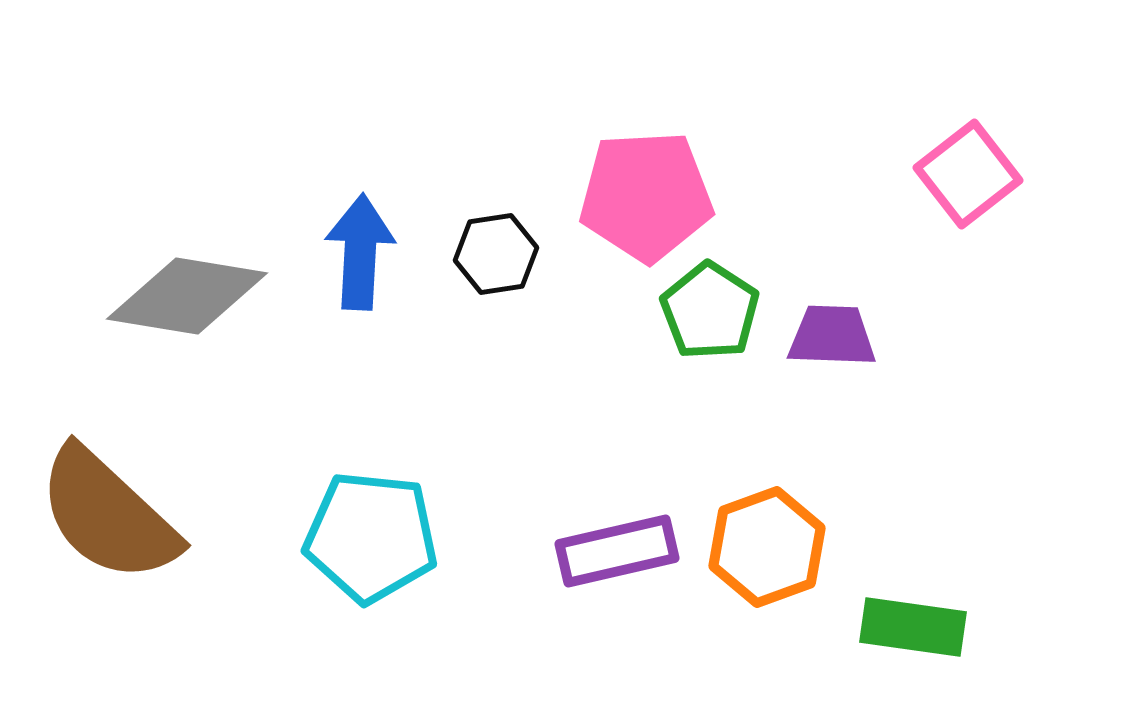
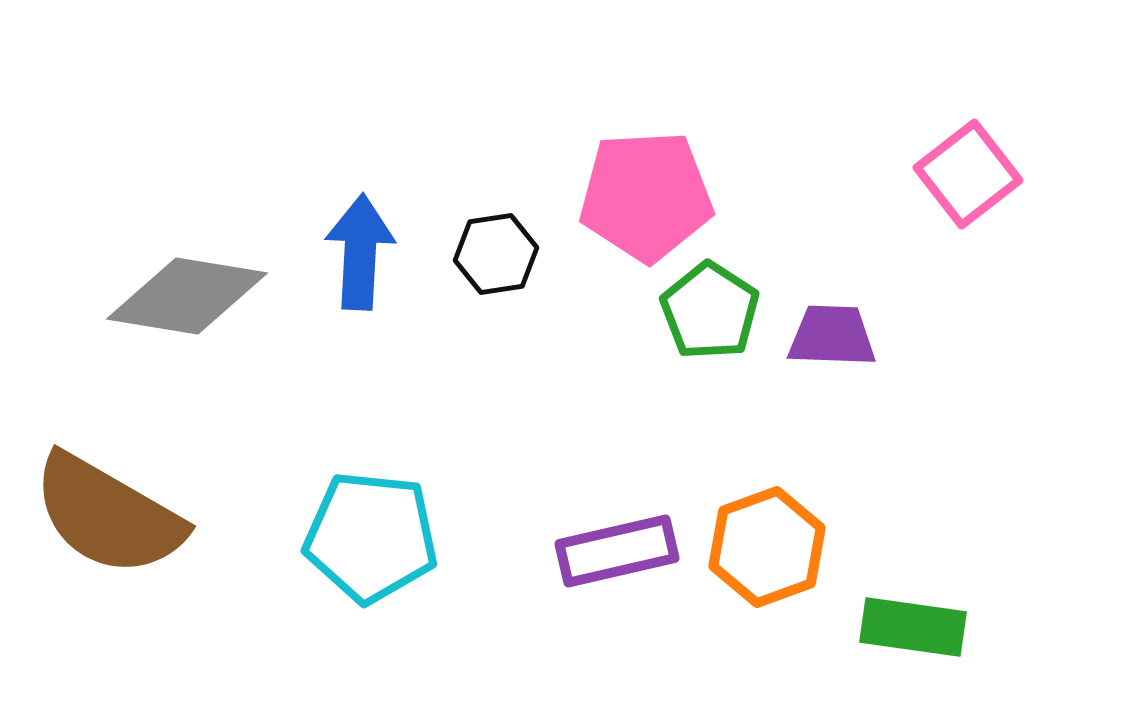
brown semicircle: rotated 13 degrees counterclockwise
